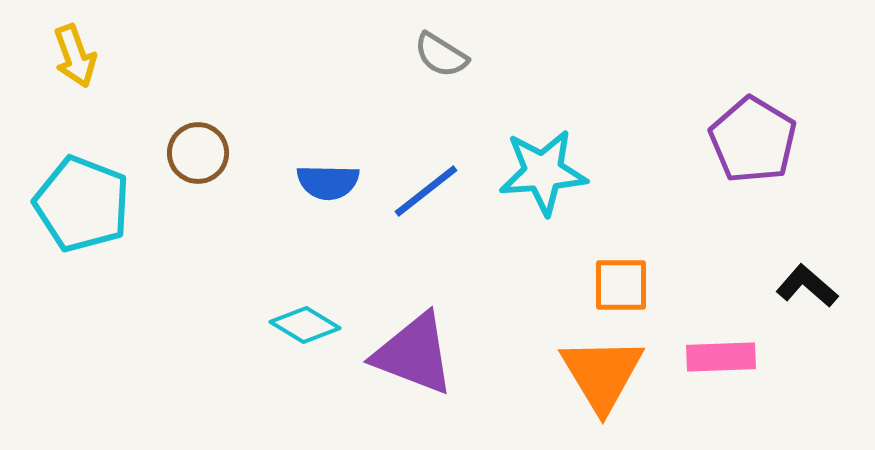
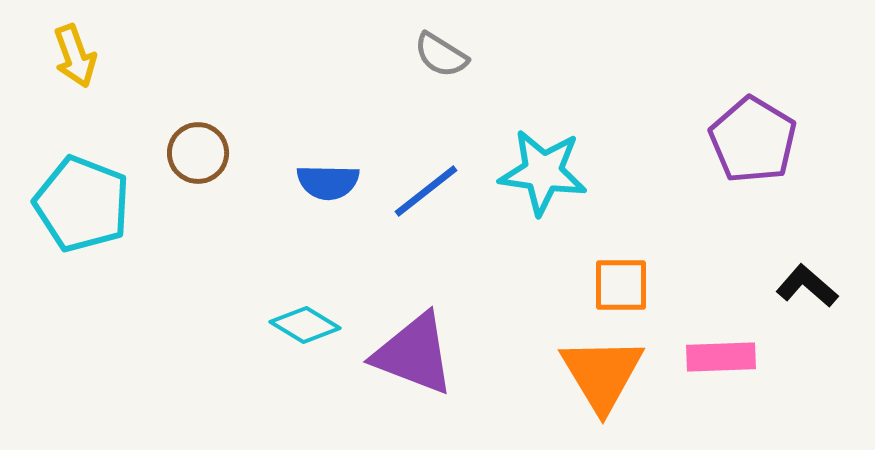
cyan star: rotated 12 degrees clockwise
